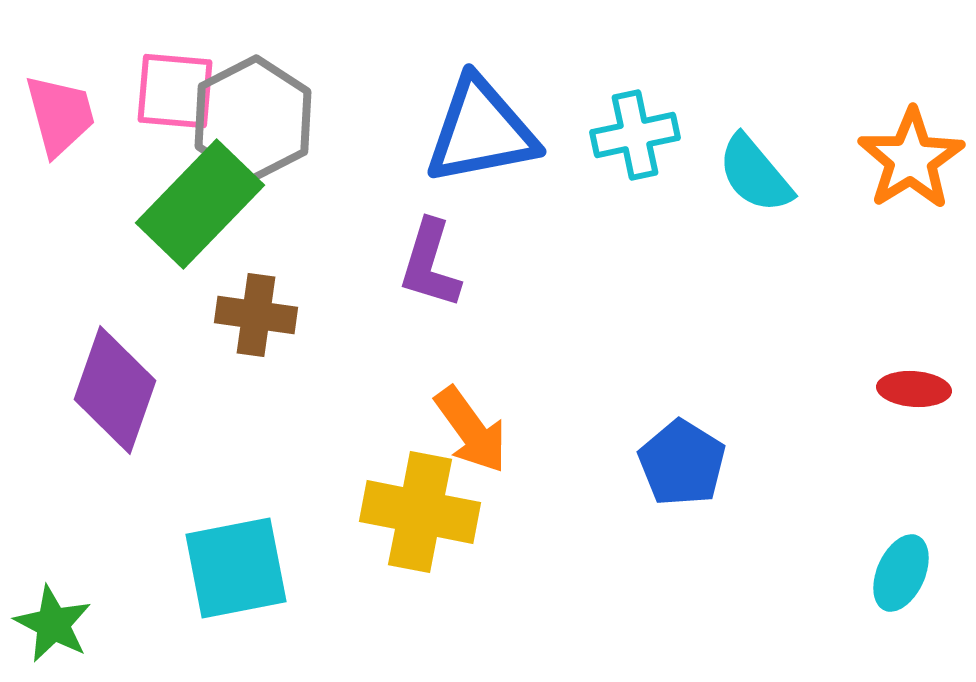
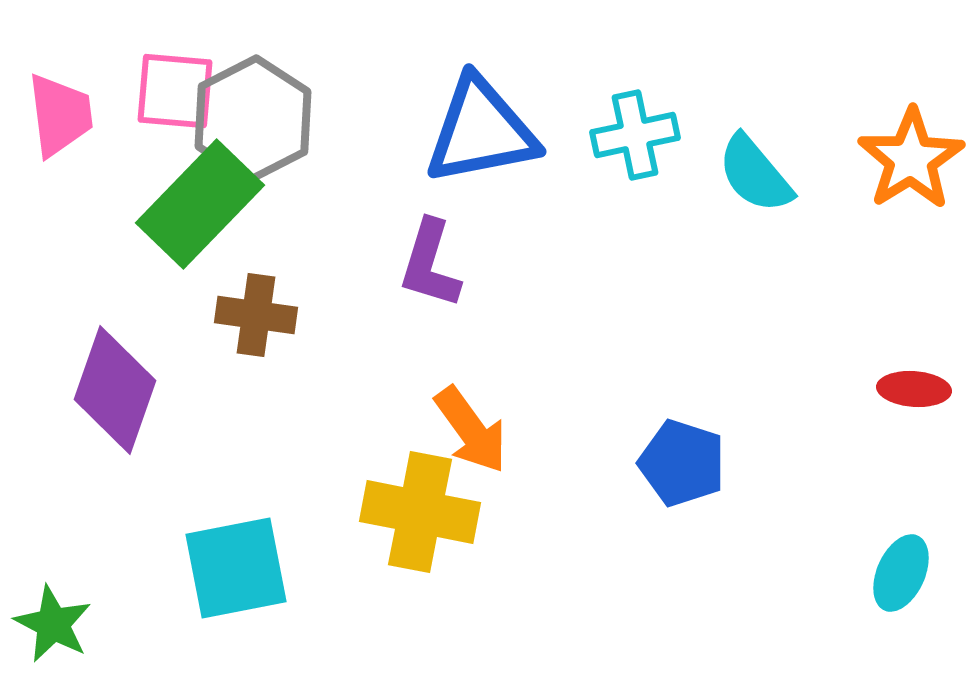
pink trapezoid: rotated 8 degrees clockwise
blue pentagon: rotated 14 degrees counterclockwise
